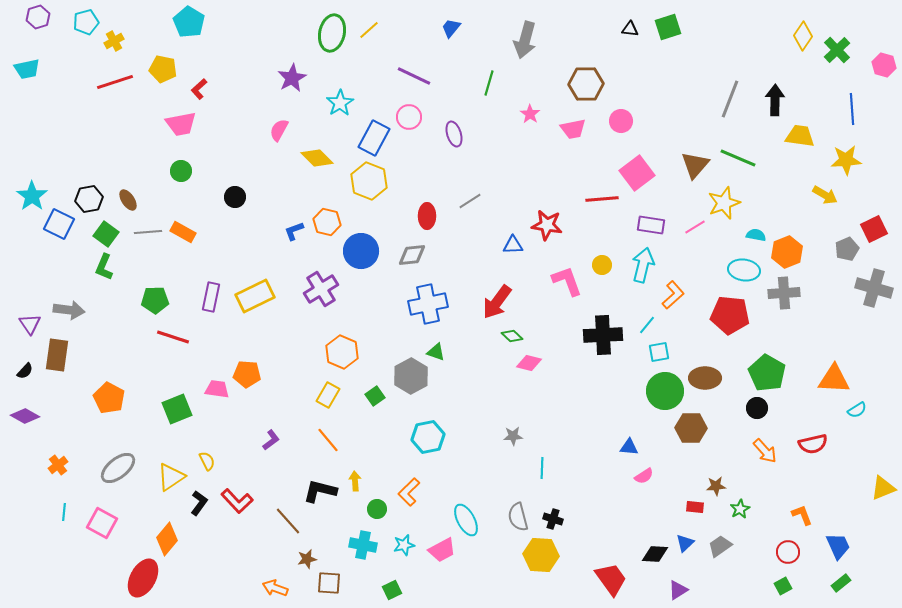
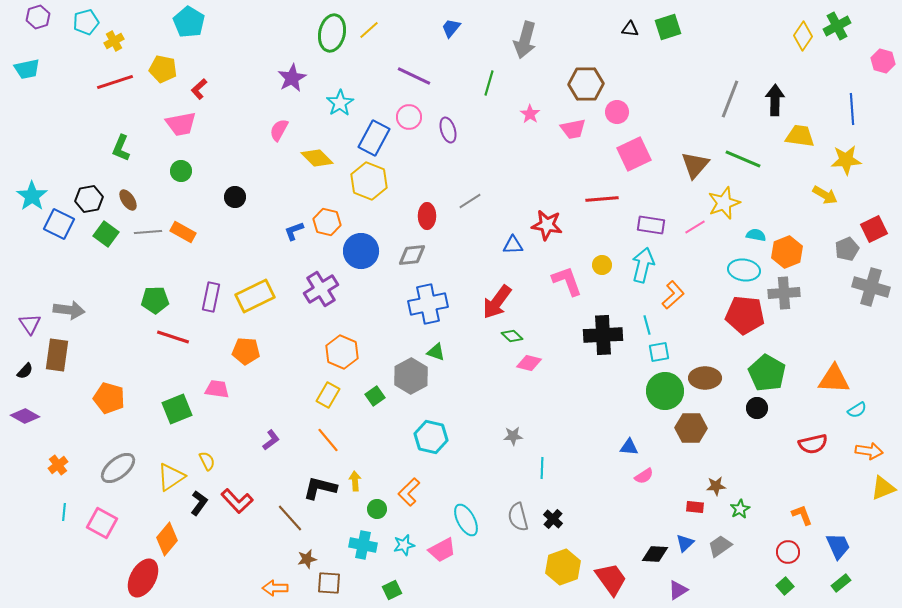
green cross at (837, 50): moved 24 px up; rotated 16 degrees clockwise
pink hexagon at (884, 65): moved 1 px left, 4 px up
pink circle at (621, 121): moved 4 px left, 9 px up
purple ellipse at (454, 134): moved 6 px left, 4 px up
green line at (738, 158): moved 5 px right, 1 px down
pink square at (637, 173): moved 3 px left, 19 px up; rotated 12 degrees clockwise
green L-shape at (104, 267): moved 17 px right, 119 px up
gray cross at (874, 288): moved 3 px left, 1 px up
red pentagon at (730, 315): moved 15 px right
cyan line at (647, 325): rotated 54 degrees counterclockwise
orange pentagon at (247, 374): moved 1 px left, 23 px up
orange pentagon at (109, 398): rotated 12 degrees counterclockwise
cyan hexagon at (428, 437): moved 3 px right; rotated 24 degrees clockwise
orange arrow at (765, 451): moved 104 px right; rotated 40 degrees counterclockwise
black L-shape at (320, 491): moved 3 px up
black cross at (553, 519): rotated 24 degrees clockwise
brown line at (288, 521): moved 2 px right, 3 px up
yellow hexagon at (541, 555): moved 22 px right, 12 px down; rotated 24 degrees counterclockwise
green square at (783, 586): moved 2 px right; rotated 12 degrees counterclockwise
orange arrow at (275, 588): rotated 20 degrees counterclockwise
